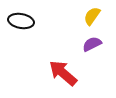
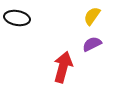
black ellipse: moved 4 px left, 3 px up
red arrow: moved 6 px up; rotated 64 degrees clockwise
